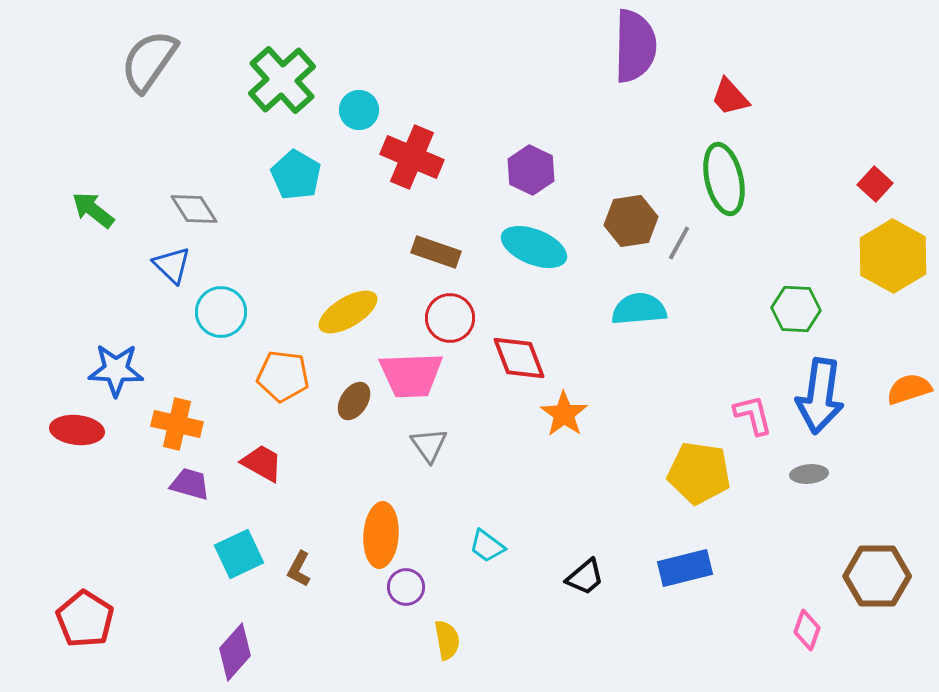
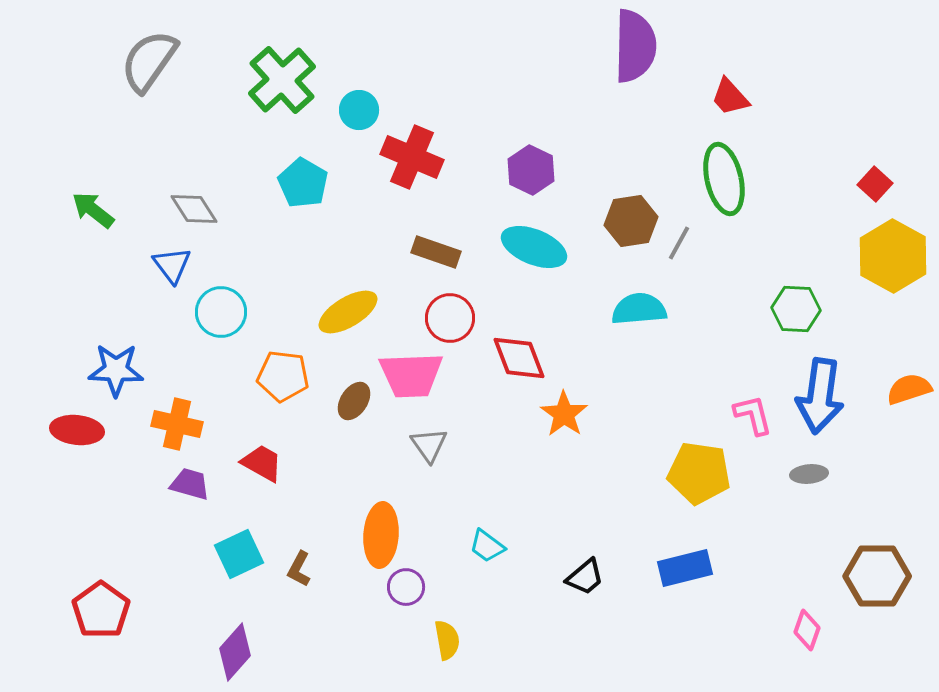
cyan pentagon at (296, 175): moved 7 px right, 8 px down
blue triangle at (172, 265): rotated 9 degrees clockwise
red pentagon at (85, 619): moved 16 px right, 9 px up; rotated 4 degrees clockwise
